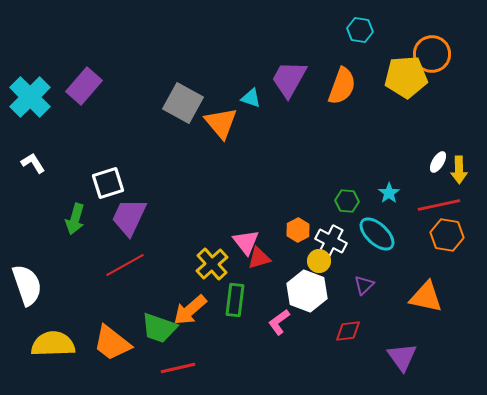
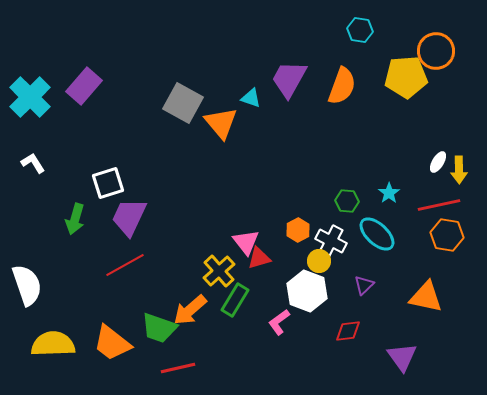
orange circle at (432, 54): moved 4 px right, 3 px up
yellow cross at (212, 264): moved 7 px right, 7 px down
green rectangle at (235, 300): rotated 24 degrees clockwise
